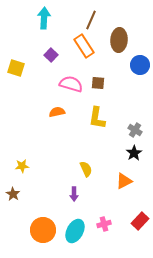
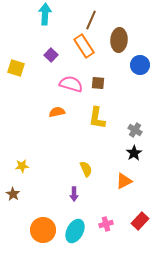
cyan arrow: moved 1 px right, 4 px up
pink cross: moved 2 px right
